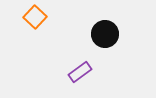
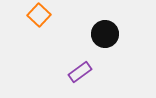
orange square: moved 4 px right, 2 px up
